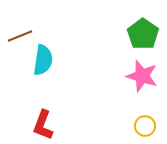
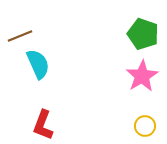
green pentagon: rotated 16 degrees counterclockwise
cyan semicircle: moved 5 px left, 4 px down; rotated 32 degrees counterclockwise
pink star: rotated 24 degrees clockwise
